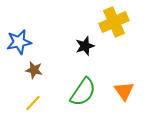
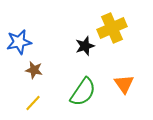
yellow cross: moved 2 px left, 6 px down
orange triangle: moved 7 px up
